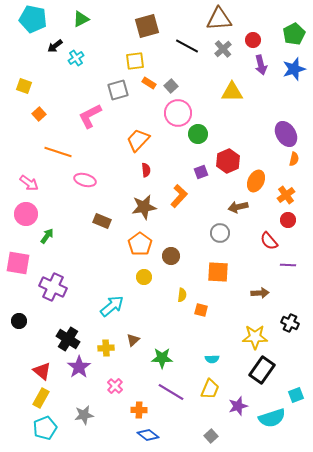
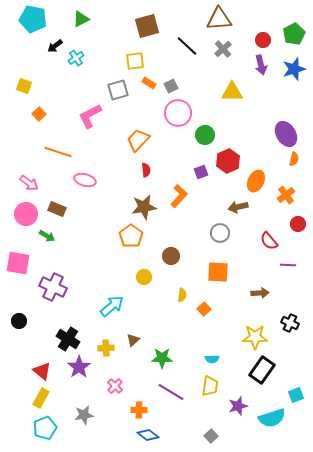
red circle at (253, 40): moved 10 px right
black line at (187, 46): rotated 15 degrees clockwise
gray square at (171, 86): rotated 16 degrees clockwise
green circle at (198, 134): moved 7 px right, 1 px down
red circle at (288, 220): moved 10 px right, 4 px down
brown rectangle at (102, 221): moved 45 px left, 12 px up
green arrow at (47, 236): rotated 84 degrees clockwise
orange pentagon at (140, 244): moved 9 px left, 8 px up
orange square at (201, 310): moved 3 px right, 1 px up; rotated 32 degrees clockwise
yellow trapezoid at (210, 389): moved 3 px up; rotated 15 degrees counterclockwise
